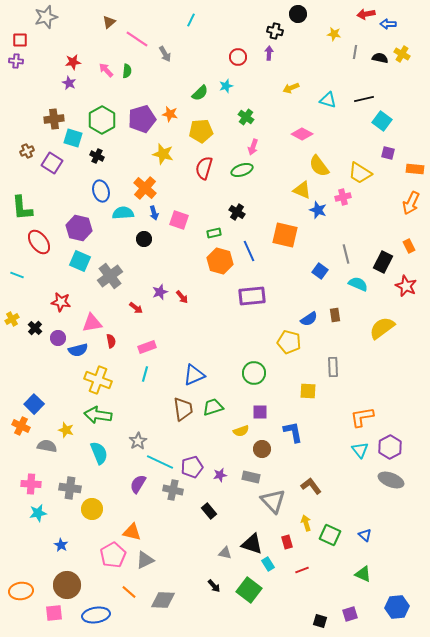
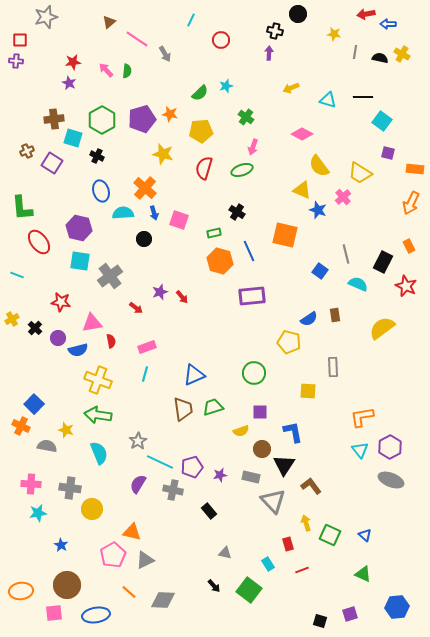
red circle at (238, 57): moved 17 px left, 17 px up
black line at (364, 99): moved 1 px left, 2 px up; rotated 12 degrees clockwise
pink cross at (343, 197): rotated 28 degrees counterclockwise
cyan square at (80, 261): rotated 15 degrees counterclockwise
red rectangle at (287, 542): moved 1 px right, 2 px down
black triangle at (252, 544): moved 32 px right, 79 px up; rotated 45 degrees clockwise
